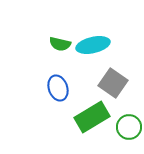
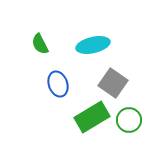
green semicircle: moved 20 px left; rotated 50 degrees clockwise
blue ellipse: moved 4 px up
green circle: moved 7 px up
